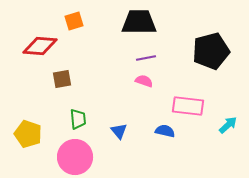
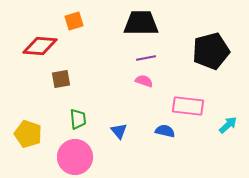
black trapezoid: moved 2 px right, 1 px down
brown square: moved 1 px left
